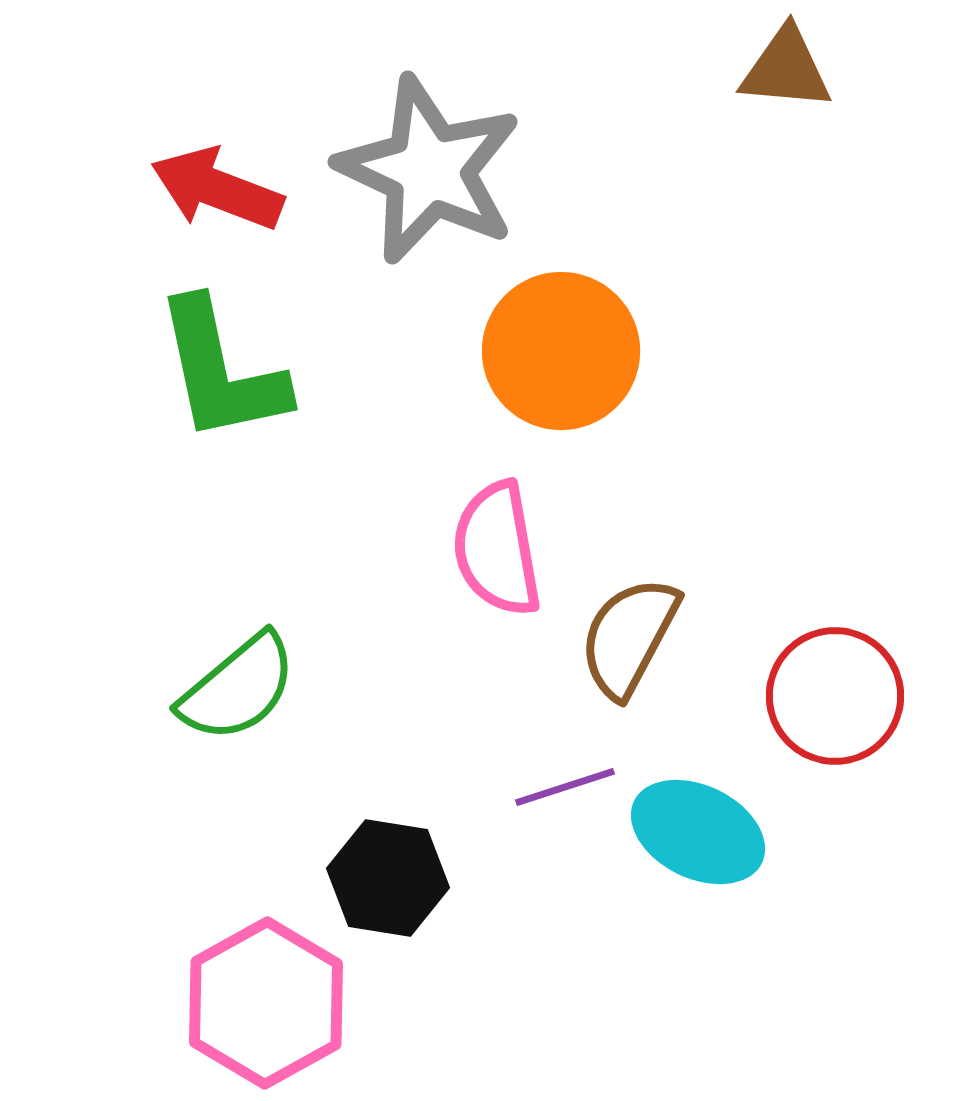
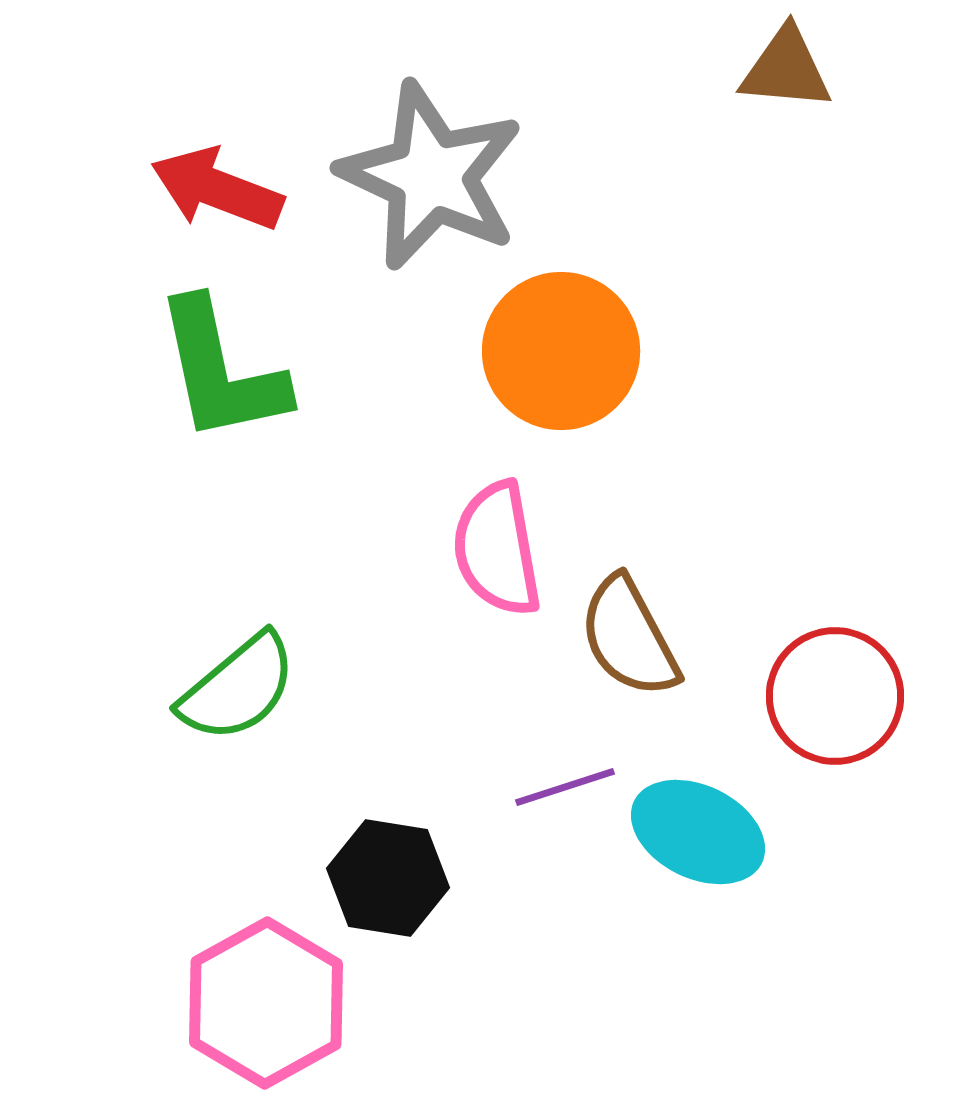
gray star: moved 2 px right, 6 px down
brown semicircle: rotated 56 degrees counterclockwise
